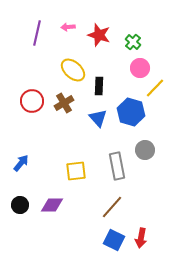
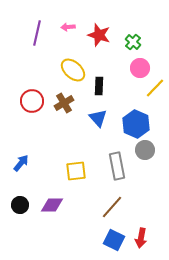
blue hexagon: moved 5 px right, 12 px down; rotated 8 degrees clockwise
